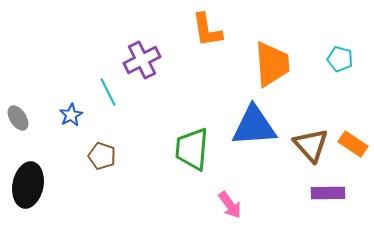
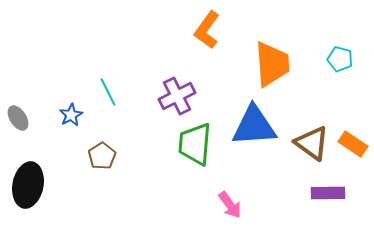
orange L-shape: rotated 45 degrees clockwise
purple cross: moved 35 px right, 36 px down
brown triangle: moved 1 px right, 2 px up; rotated 12 degrees counterclockwise
green trapezoid: moved 3 px right, 5 px up
brown pentagon: rotated 20 degrees clockwise
